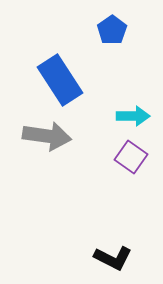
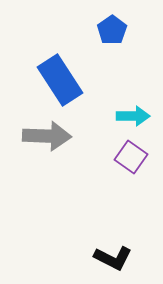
gray arrow: rotated 6 degrees counterclockwise
